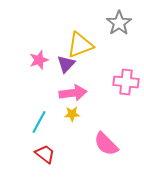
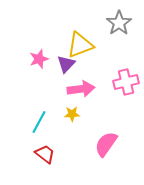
pink star: moved 1 px up
pink cross: rotated 20 degrees counterclockwise
pink arrow: moved 8 px right, 4 px up
pink semicircle: rotated 80 degrees clockwise
